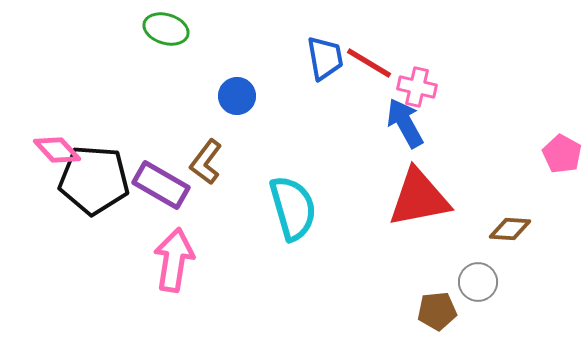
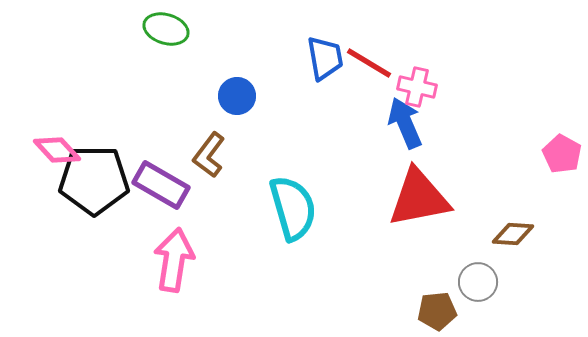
blue arrow: rotated 6 degrees clockwise
brown L-shape: moved 3 px right, 7 px up
black pentagon: rotated 4 degrees counterclockwise
brown diamond: moved 3 px right, 5 px down
